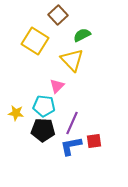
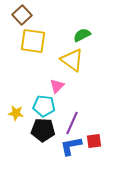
brown square: moved 36 px left
yellow square: moved 2 px left; rotated 24 degrees counterclockwise
yellow triangle: rotated 10 degrees counterclockwise
